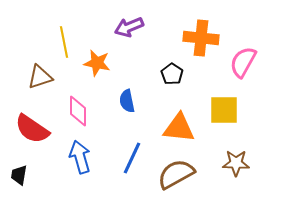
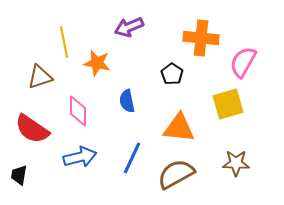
yellow square: moved 4 px right, 6 px up; rotated 16 degrees counterclockwise
blue arrow: rotated 92 degrees clockwise
